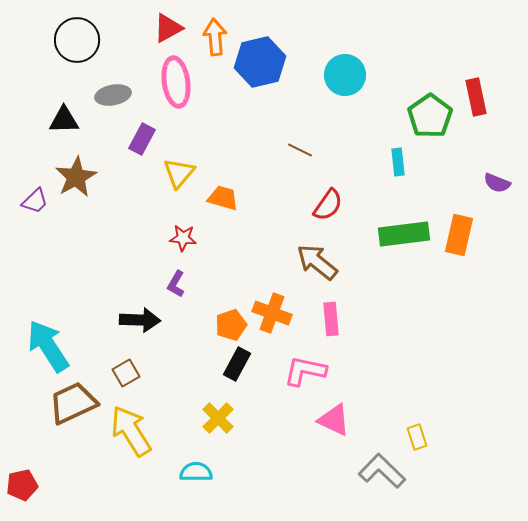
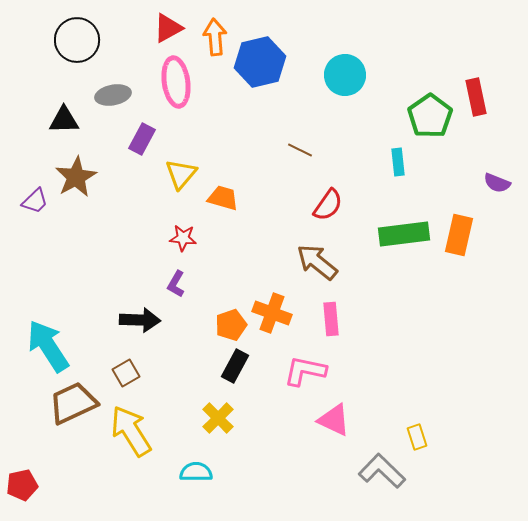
yellow triangle: moved 2 px right, 1 px down
black rectangle: moved 2 px left, 2 px down
